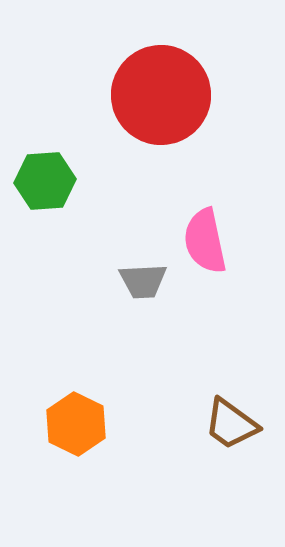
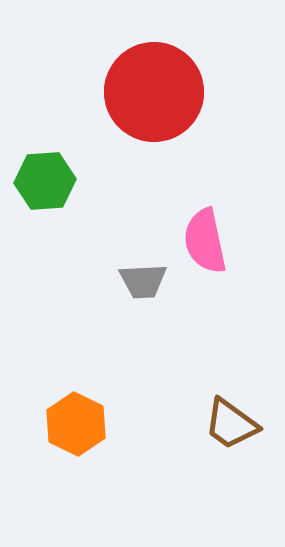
red circle: moved 7 px left, 3 px up
